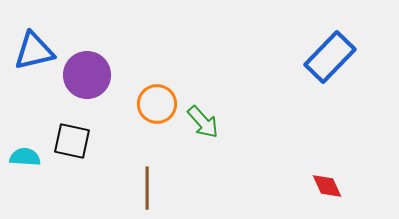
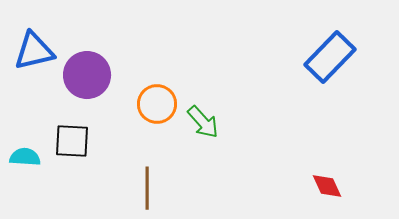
black square: rotated 9 degrees counterclockwise
